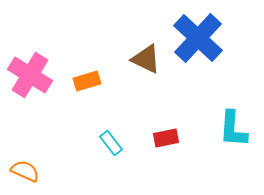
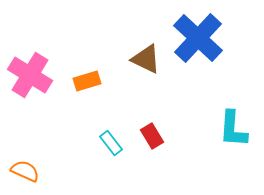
red rectangle: moved 14 px left, 2 px up; rotated 70 degrees clockwise
